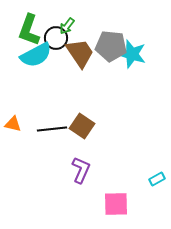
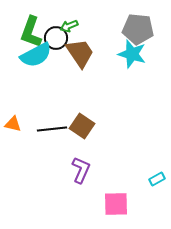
green arrow: moved 2 px right; rotated 30 degrees clockwise
green L-shape: moved 2 px right, 2 px down
gray pentagon: moved 27 px right, 17 px up
